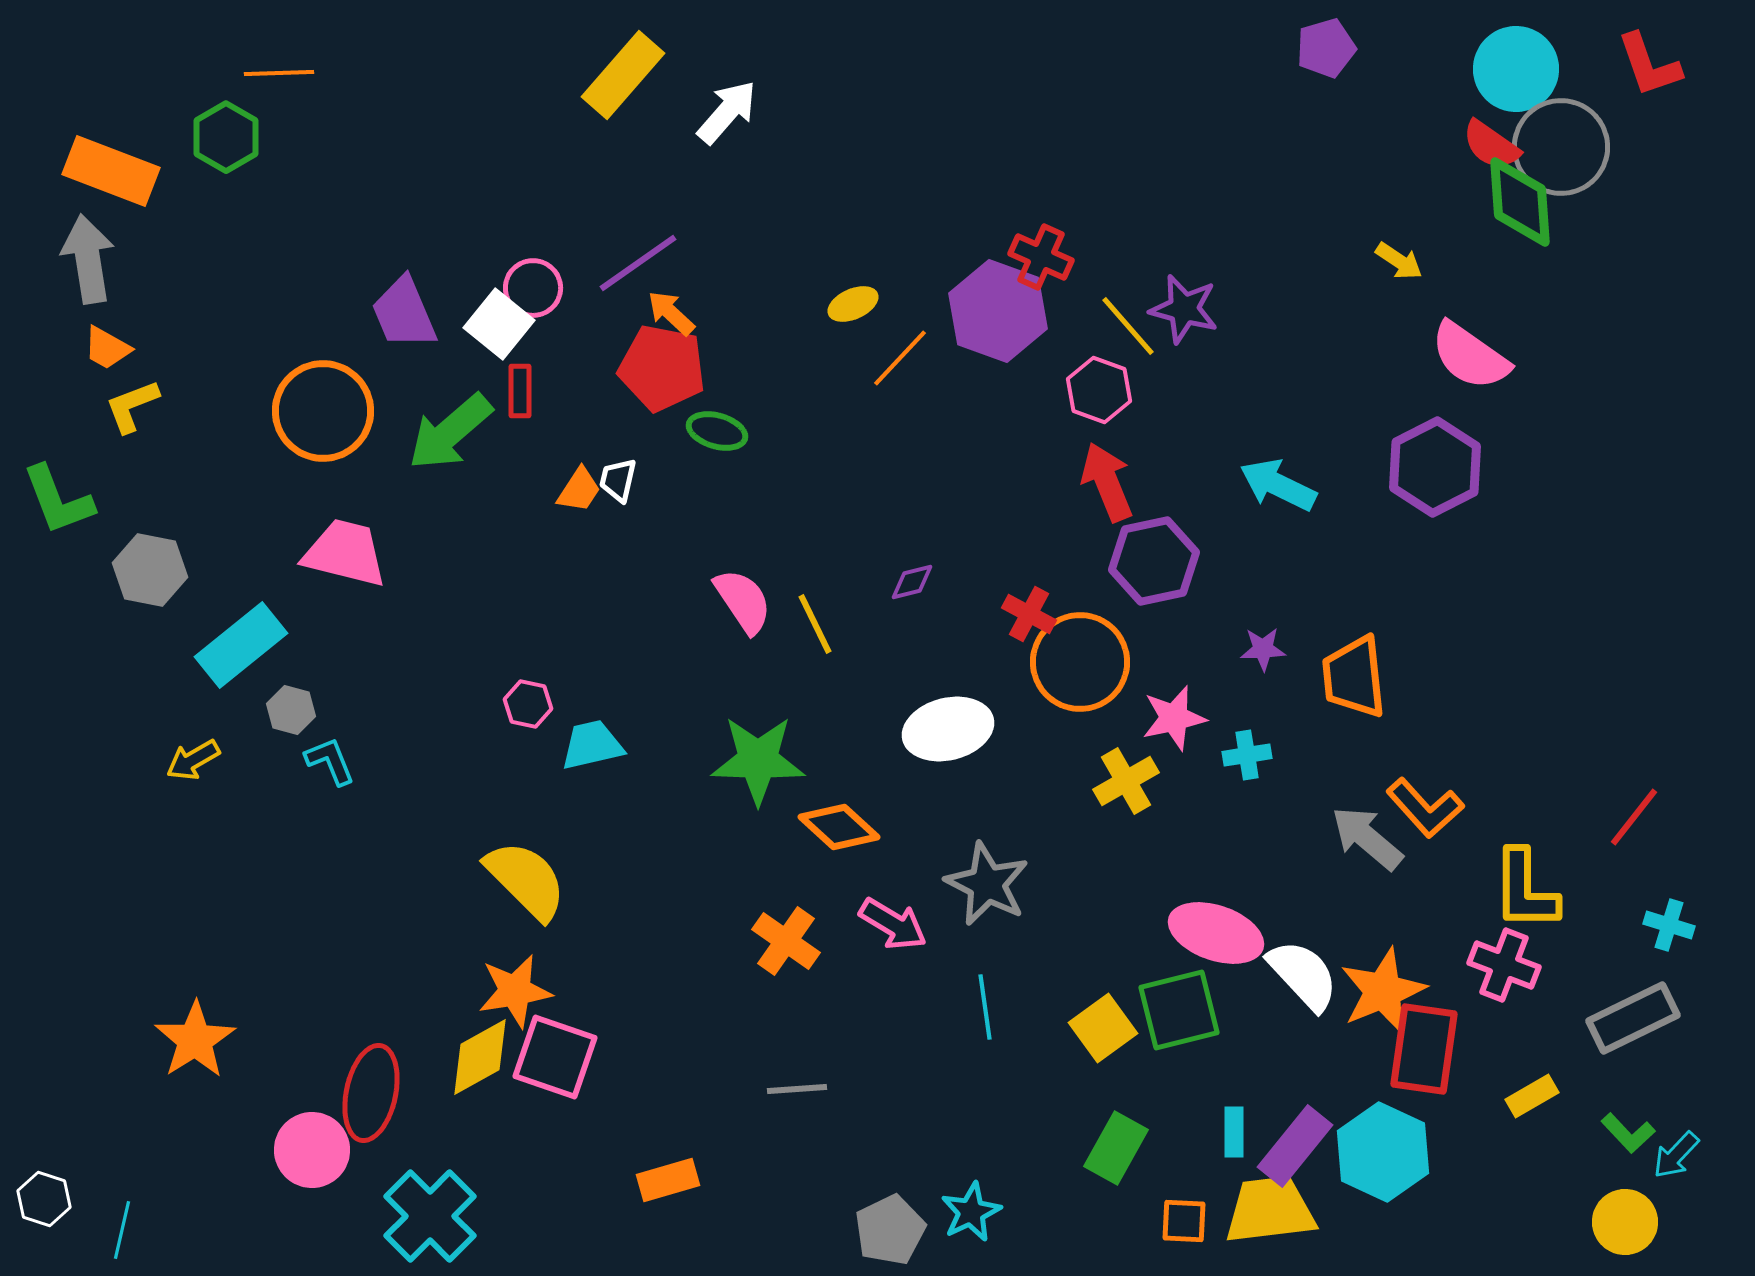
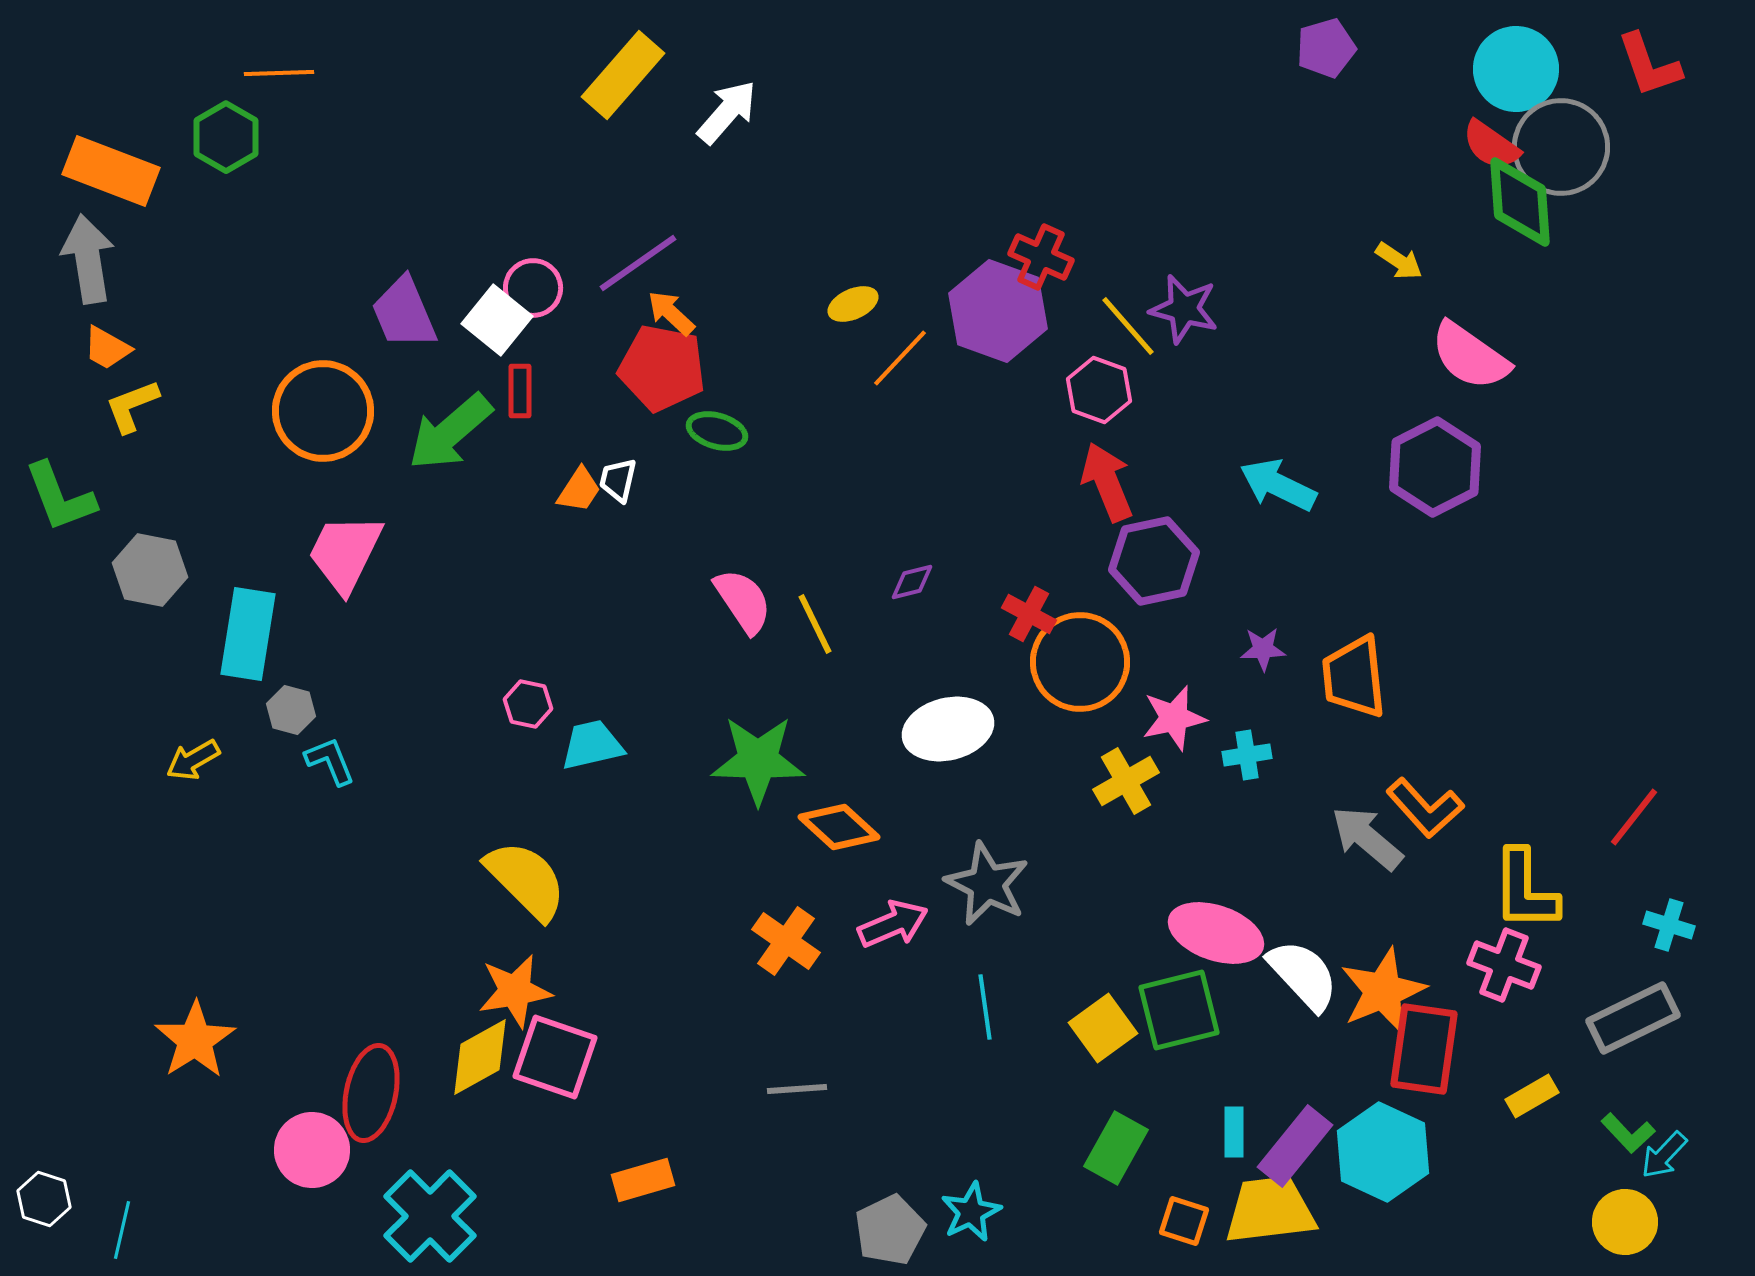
white square at (499, 324): moved 2 px left, 4 px up
green L-shape at (58, 500): moved 2 px right, 3 px up
pink trapezoid at (345, 553): rotated 78 degrees counterclockwise
cyan rectangle at (241, 645): moved 7 px right, 11 px up; rotated 42 degrees counterclockwise
pink arrow at (893, 924): rotated 54 degrees counterclockwise
cyan arrow at (1676, 1155): moved 12 px left
orange rectangle at (668, 1180): moved 25 px left
orange square at (1184, 1221): rotated 15 degrees clockwise
